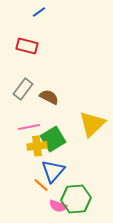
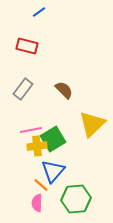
brown semicircle: moved 15 px right, 7 px up; rotated 18 degrees clockwise
pink line: moved 2 px right, 3 px down
pink semicircle: moved 21 px left, 3 px up; rotated 72 degrees clockwise
